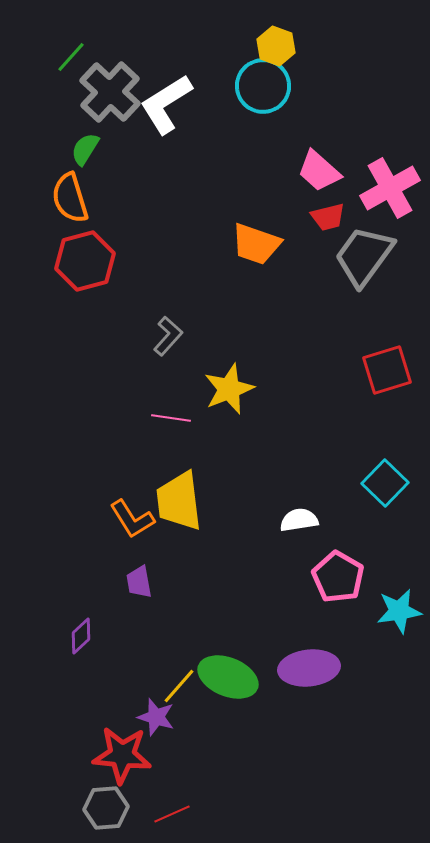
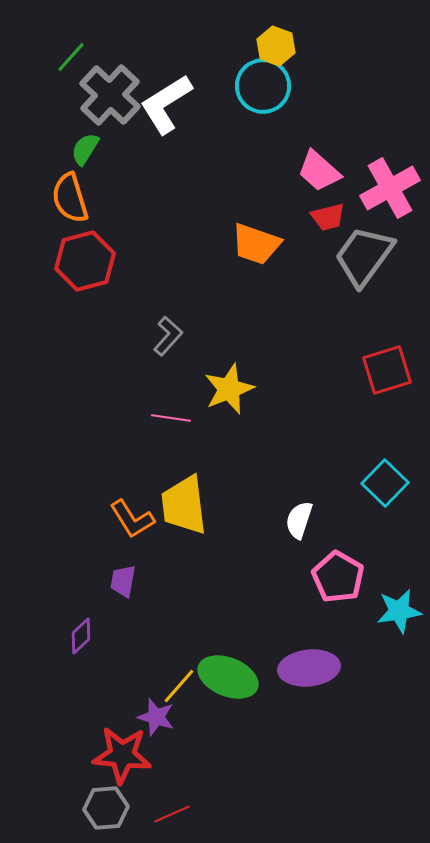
gray cross: moved 3 px down
yellow trapezoid: moved 5 px right, 4 px down
white semicircle: rotated 63 degrees counterclockwise
purple trapezoid: moved 16 px left, 1 px up; rotated 20 degrees clockwise
